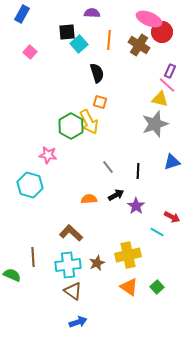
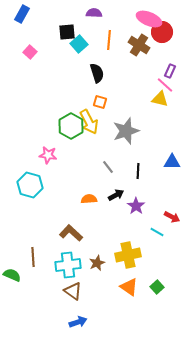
purple semicircle: moved 2 px right
pink line: moved 2 px left
gray star: moved 29 px left, 7 px down
blue triangle: rotated 18 degrees clockwise
